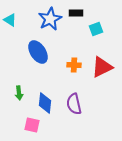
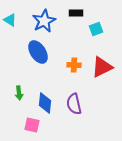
blue star: moved 6 px left, 2 px down
